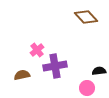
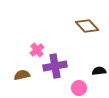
brown diamond: moved 1 px right, 9 px down
pink circle: moved 8 px left
